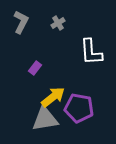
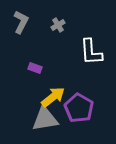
gray cross: moved 2 px down
purple rectangle: rotated 72 degrees clockwise
purple pentagon: rotated 20 degrees clockwise
